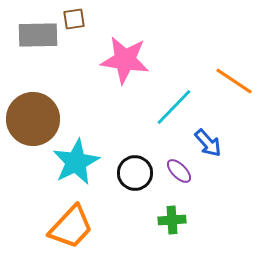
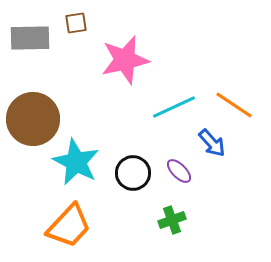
brown square: moved 2 px right, 4 px down
gray rectangle: moved 8 px left, 3 px down
pink star: rotated 21 degrees counterclockwise
orange line: moved 24 px down
cyan line: rotated 21 degrees clockwise
blue arrow: moved 4 px right
cyan star: rotated 18 degrees counterclockwise
black circle: moved 2 px left
green cross: rotated 16 degrees counterclockwise
orange trapezoid: moved 2 px left, 1 px up
